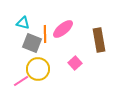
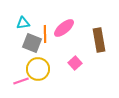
cyan triangle: rotated 24 degrees counterclockwise
pink ellipse: moved 1 px right, 1 px up
pink line: rotated 14 degrees clockwise
